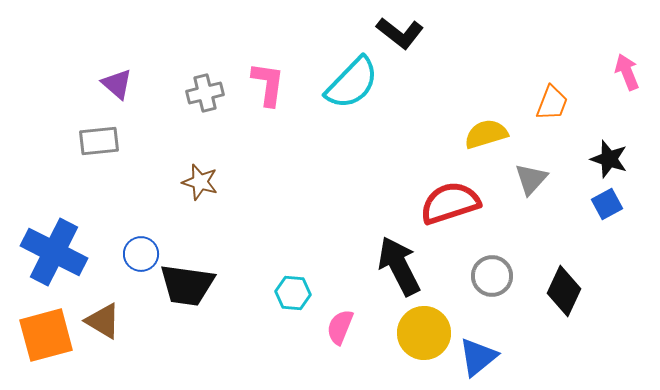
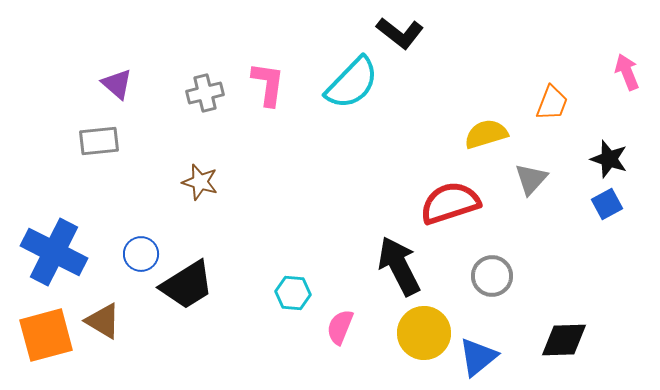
black trapezoid: rotated 40 degrees counterclockwise
black diamond: moved 49 px down; rotated 63 degrees clockwise
